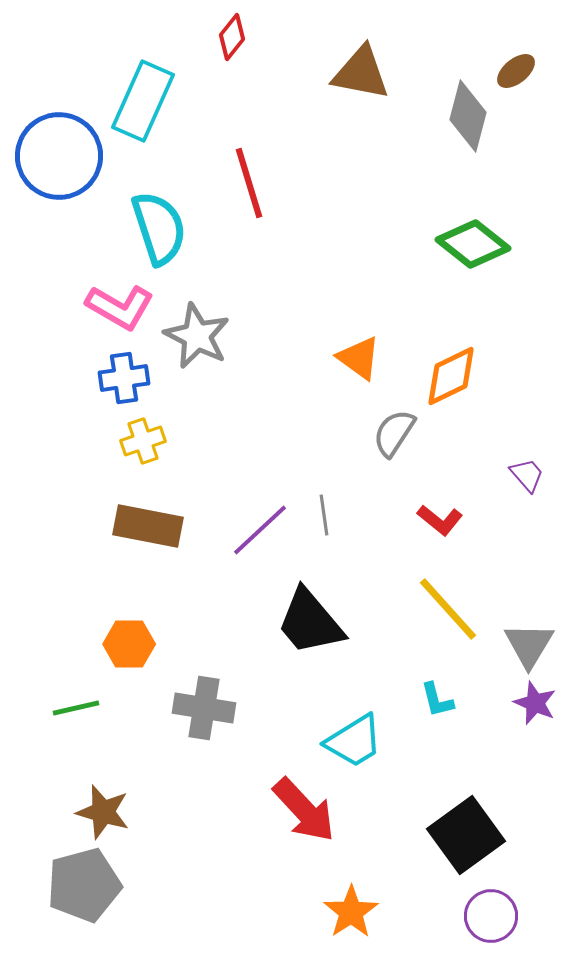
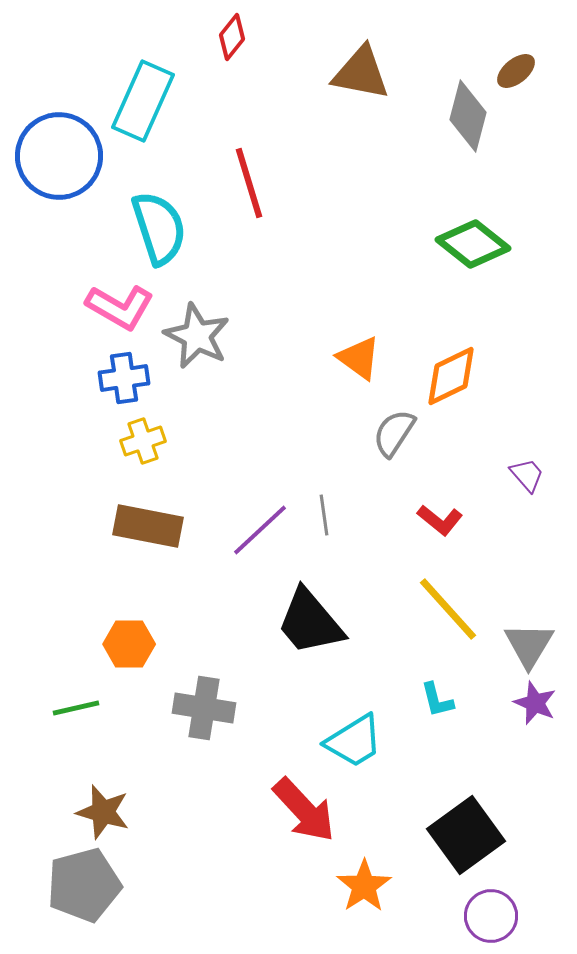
orange star: moved 13 px right, 26 px up
